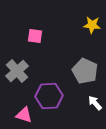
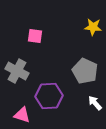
yellow star: moved 1 px right, 2 px down
gray cross: rotated 20 degrees counterclockwise
pink triangle: moved 2 px left
